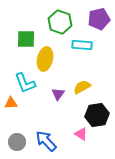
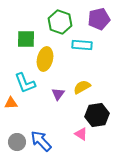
blue arrow: moved 5 px left
